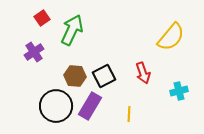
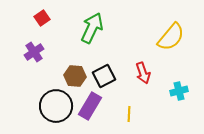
green arrow: moved 20 px right, 2 px up
